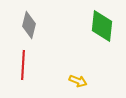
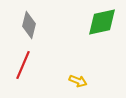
green diamond: moved 4 px up; rotated 72 degrees clockwise
red line: rotated 20 degrees clockwise
